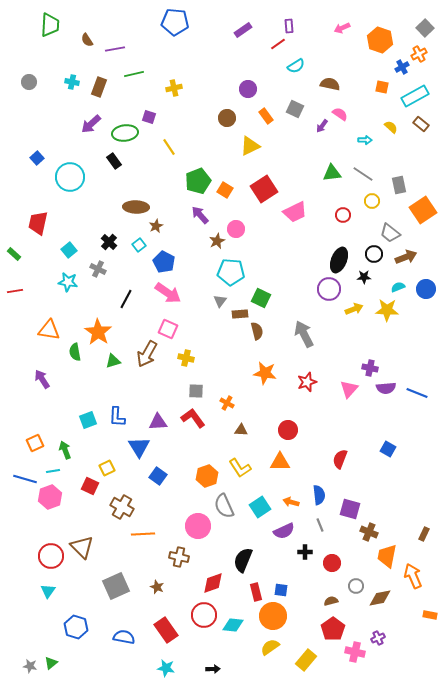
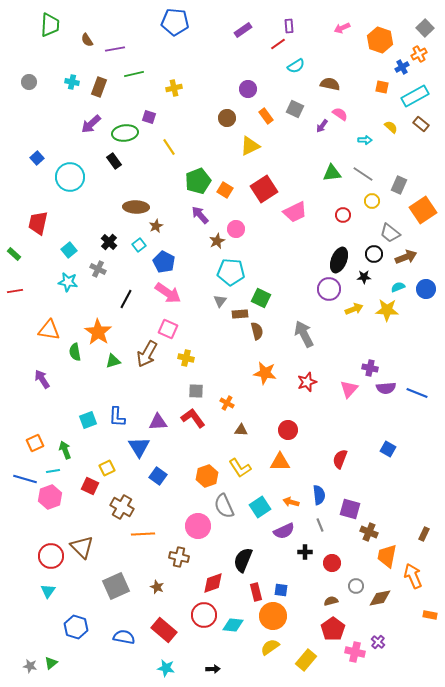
gray rectangle at (399, 185): rotated 36 degrees clockwise
red rectangle at (166, 630): moved 2 px left; rotated 15 degrees counterclockwise
purple cross at (378, 638): moved 4 px down; rotated 24 degrees counterclockwise
